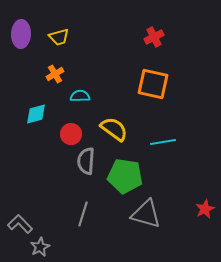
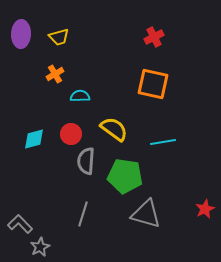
cyan diamond: moved 2 px left, 25 px down
